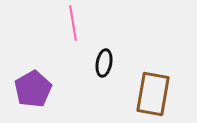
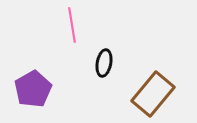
pink line: moved 1 px left, 2 px down
brown rectangle: rotated 30 degrees clockwise
